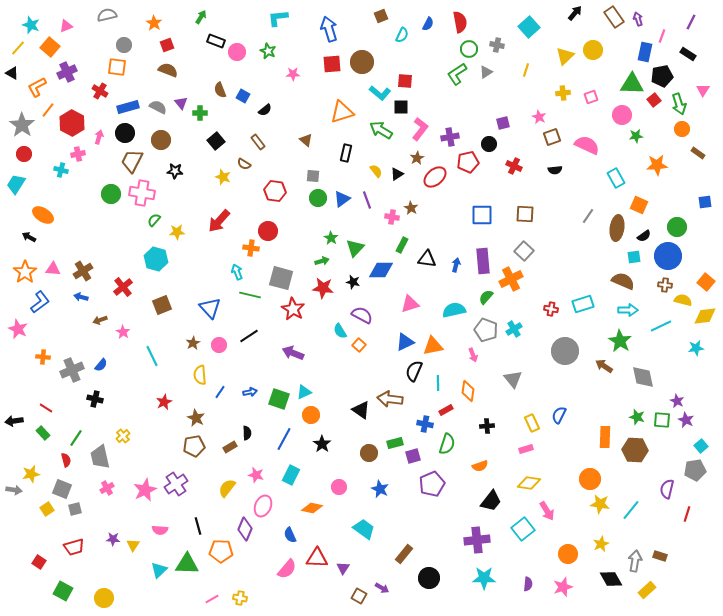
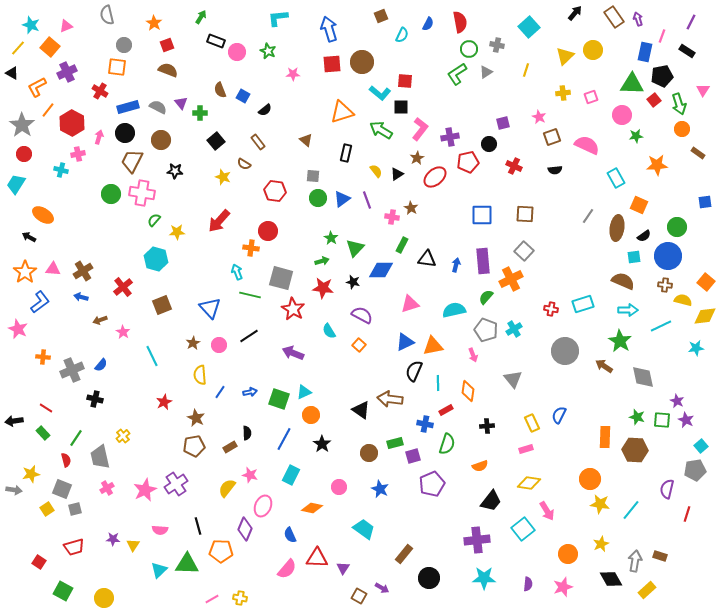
gray semicircle at (107, 15): rotated 90 degrees counterclockwise
black rectangle at (688, 54): moved 1 px left, 3 px up
cyan semicircle at (340, 331): moved 11 px left
pink star at (256, 475): moved 6 px left
